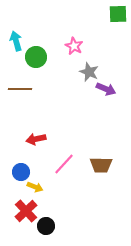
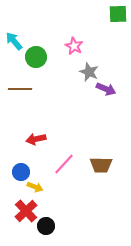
cyan arrow: moved 2 px left; rotated 24 degrees counterclockwise
